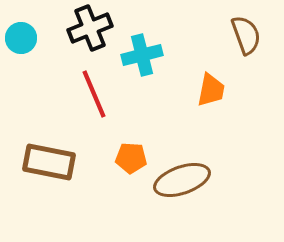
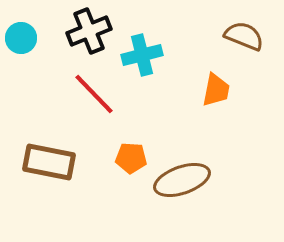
black cross: moved 1 px left, 3 px down
brown semicircle: moved 2 px left, 1 px down; rotated 48 degrees counterclockwise
orange trapezoid: moved 5 px right
red line: rotated 21 degrees counterclockwise
